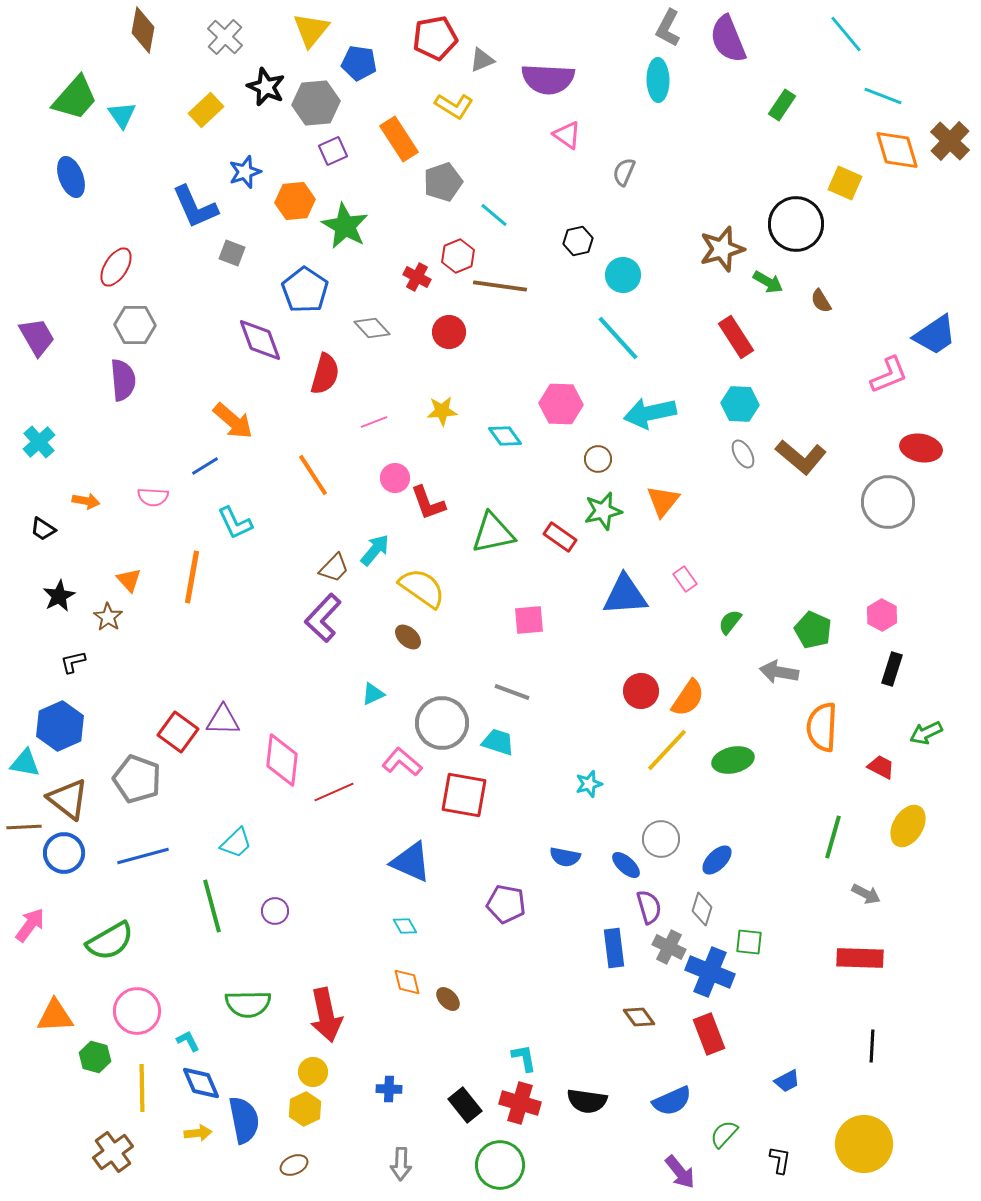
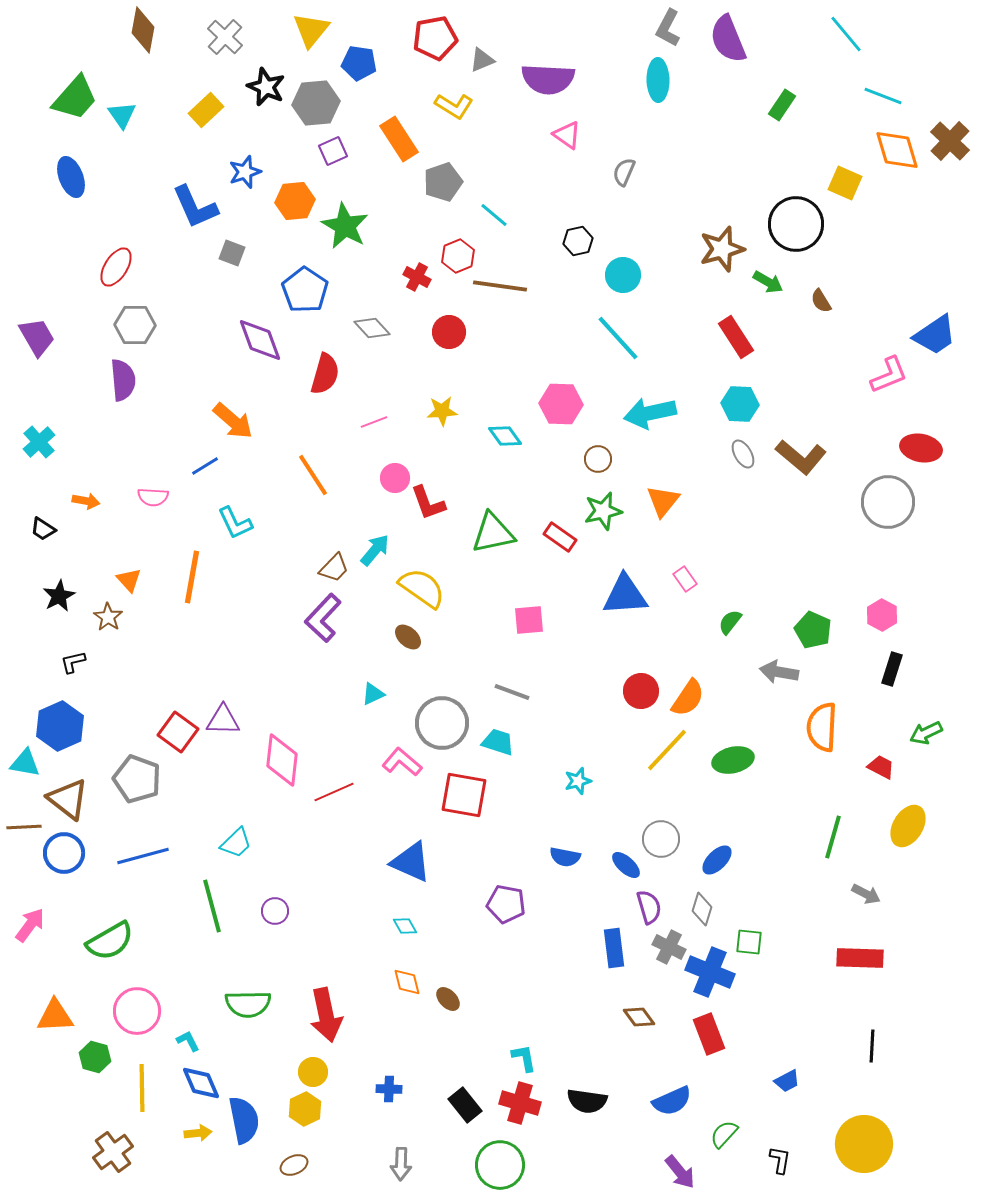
cyan star at (589, 784): moved 11 px left, 3 px up
